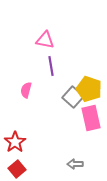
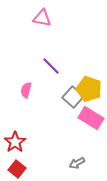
pink triangle: moved 3 px left, 22 px up
purple line: rotated 36 degrees counterclockwise
pink rectangle: rotated 45 degrees counterclockwise
gray arrow: moved 2 px right, 1 px up; rotated 28 degrees counterclockwise
red square: rotated 12 degrees counterclockwise
